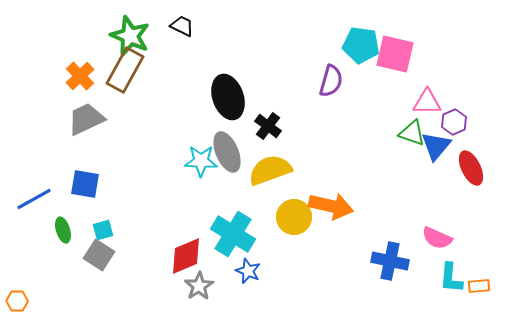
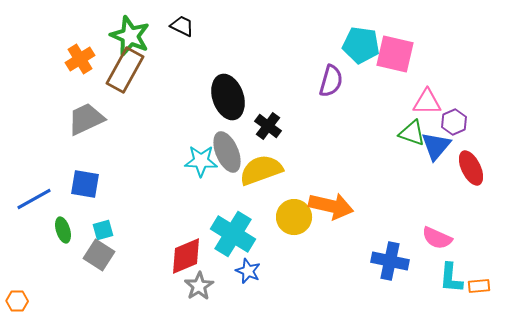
orange cross: moved 17 px up; rotated 12 degrees clockwise
yellow semicircle: moved 9 px left
